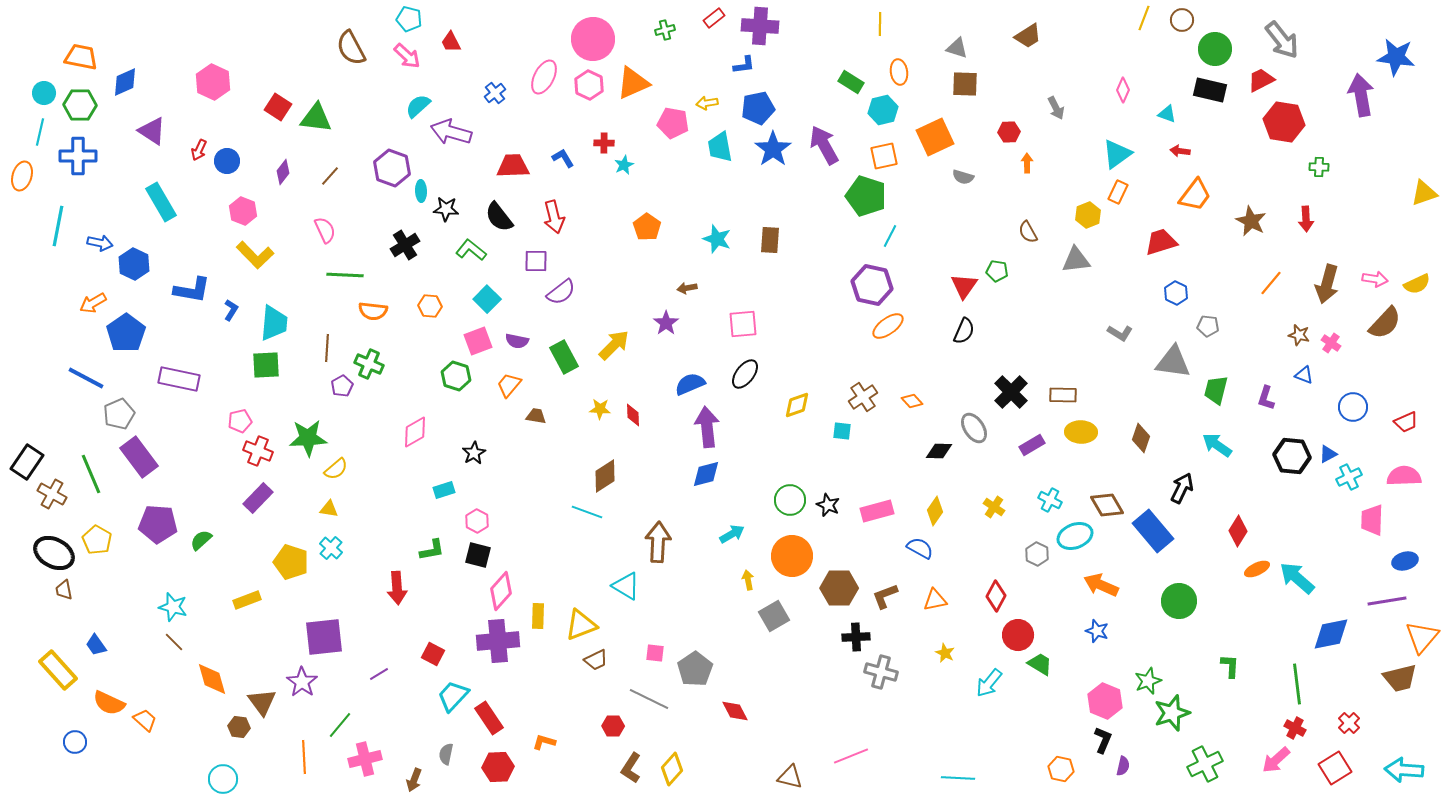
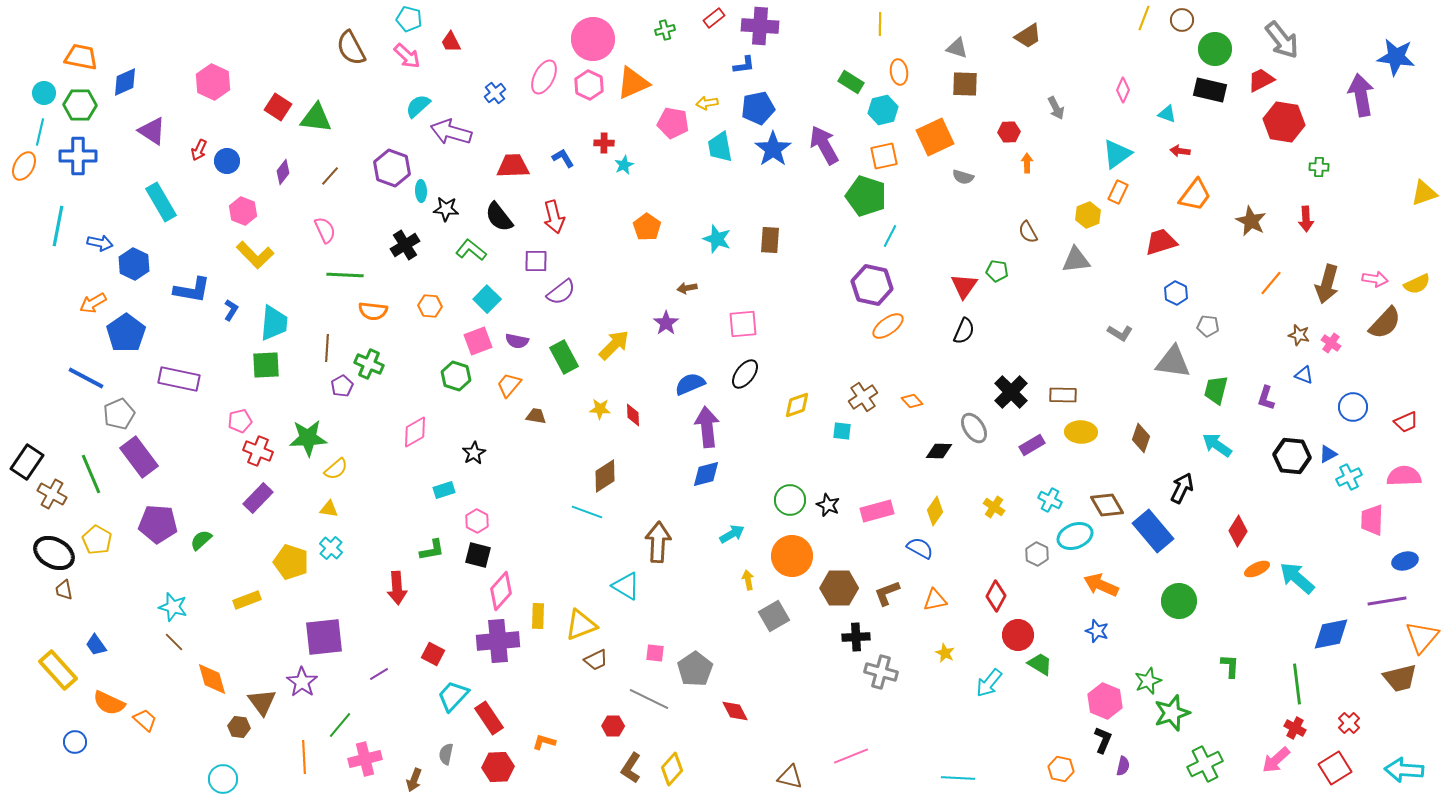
orange ellipse at (22, 176): moved 2 px right, 10 px up; rotated 12 degrees clockwise
brown L-shape at (885, 596): moved 2 px right, 3 px up
